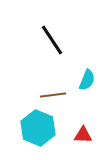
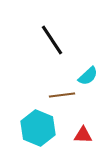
cyan semicircle: moved 1 px right, 4 px up; rotated 25 degrees clockwise
brown line: moved 9 px right
